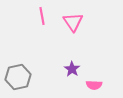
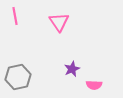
pink line: moved 27 px left
pink triangle: moved 14 px left
purple star: rotated 14 degrees clockwise
